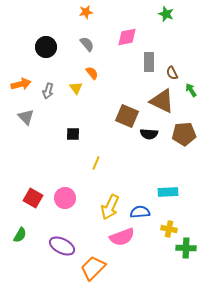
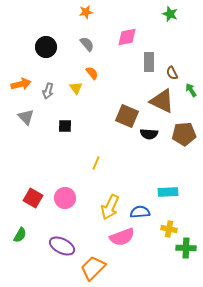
green star: moved 4 px right
black square: moved 8 px left, 8 px up
